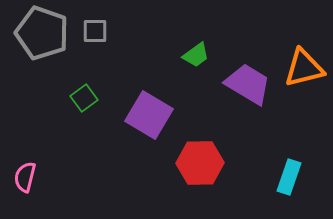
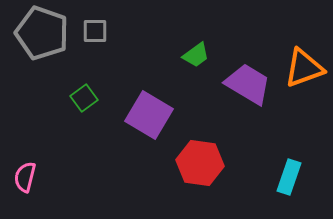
orange triangle: rotated 6 degrees counterclockwise
red hexagon: rotated 9 degrees clockwise
